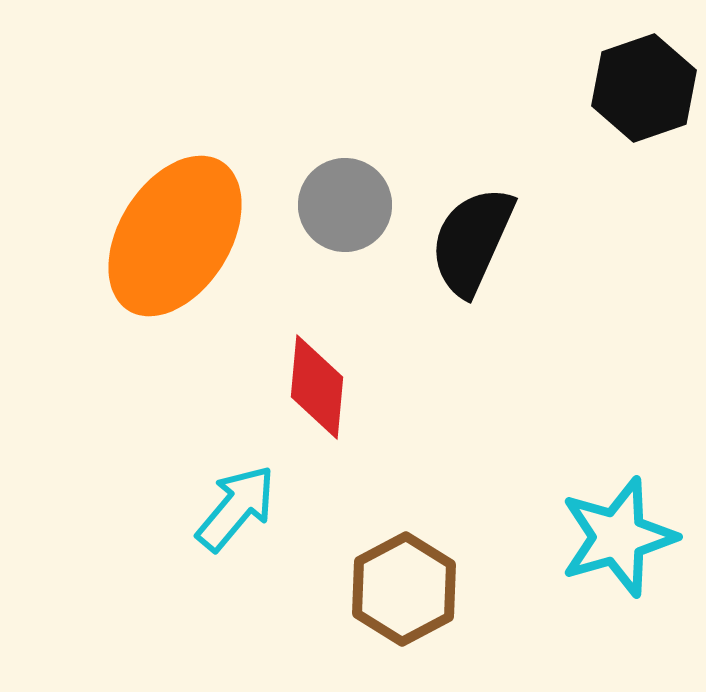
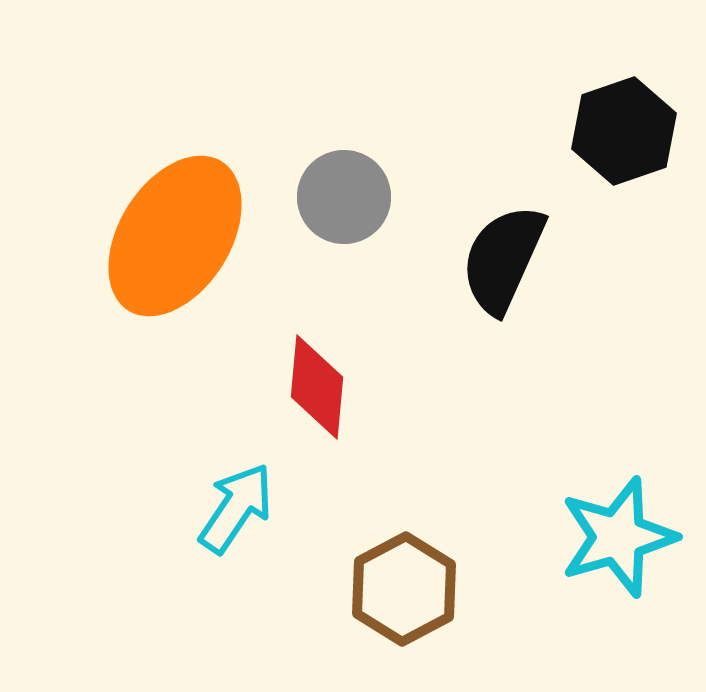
black hexagon: moved 20 px left, 43 px down
gray circle: moved 1 px left, 8 px up
black semicircle: moved 31 px right, 18 px down
cyan arrow: rotated 6 degrees counterclockwise
